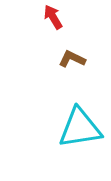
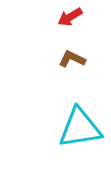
red arrow: moved 17 px right; rotated 90 degrees counterclockwise
